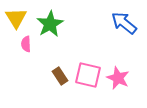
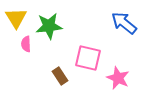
green star: moved 1 px left, 2 px down; rotated 24 degrees clockwise
pink square: moved 17 px up
